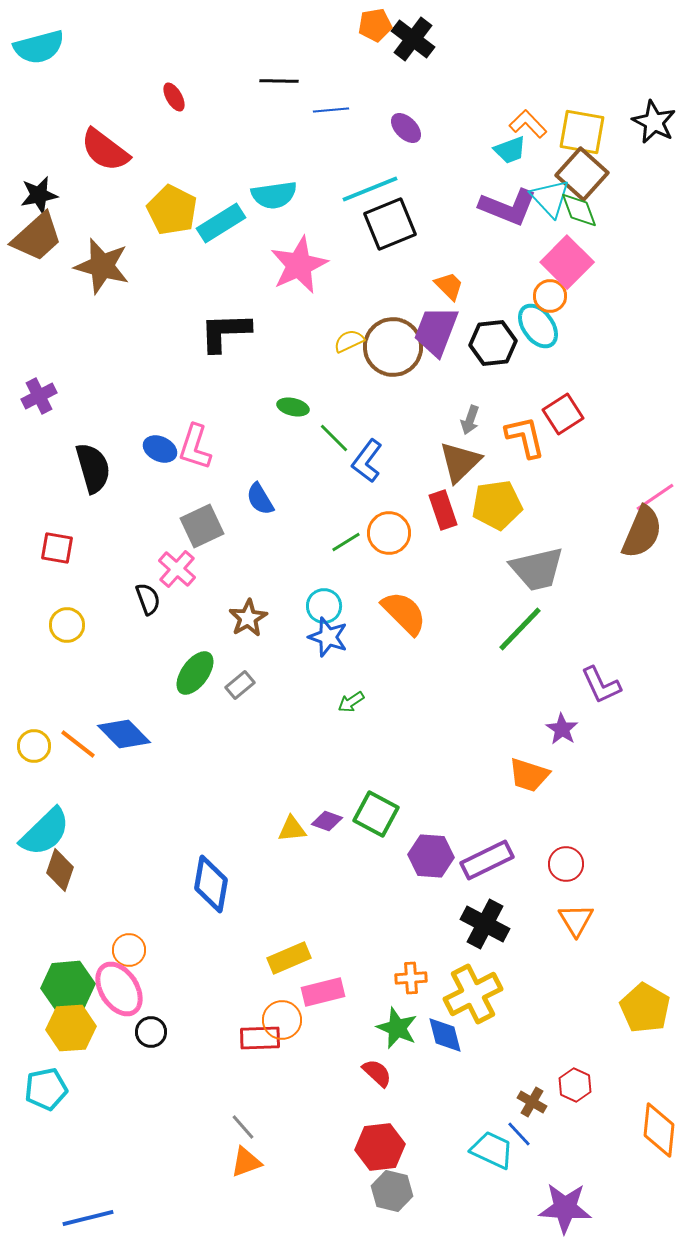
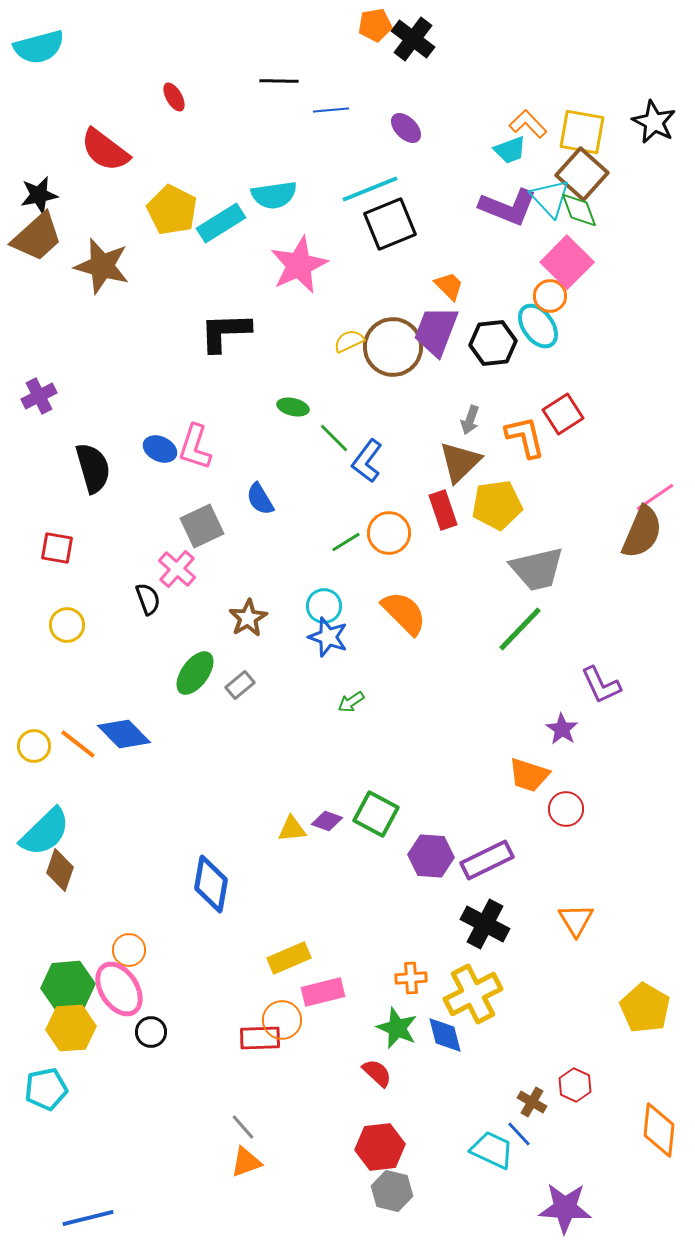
red circle at (566, 864): moved 55 px up
